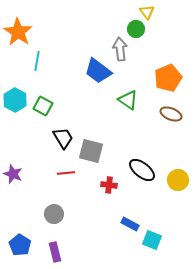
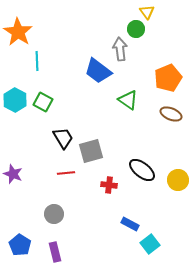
cyan line: rotated 12 degrees counterclockwise
green square: moved 4 px up
gray square: rotated 30 degrees counterclockwise
cyan square: moved 2 px left, 4 px down; rotated 30 degrees clockwise
